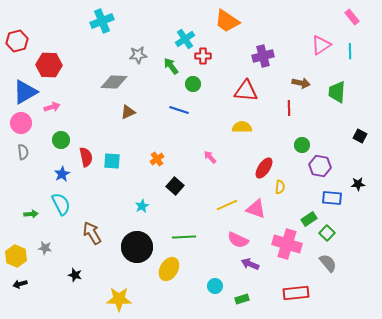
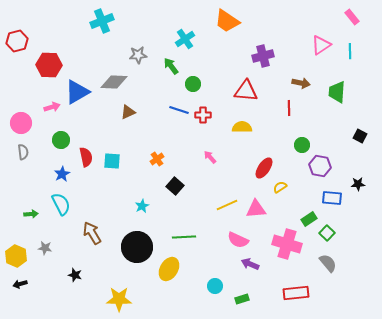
red cross at (203, 56): moved 59 px down
blue triangle at (25, 92): moved 52 px right
yellow semicircle at (280, 187): rotated 128 degrees counterclockwise
pink triangle at (256, 209): rotated 25 degrees counterclockwise
